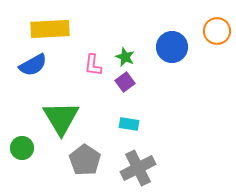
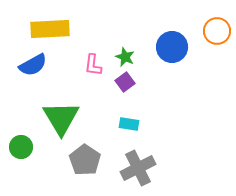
green circle: moved 1 px left, 1 px up
